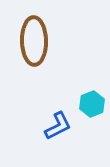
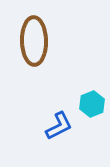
blue L-shape: moved 1 px right
